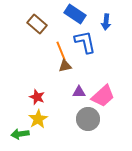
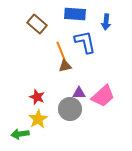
blue rectangle: rotated 30 degrees counterclockwise
purple triangle: moved 1 px down
gray circle: moved 18 px left, 10 px up
